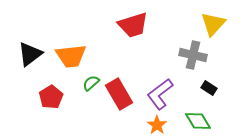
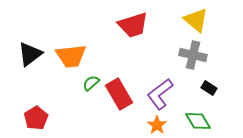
yellow triangle: moved 17 px left, 4 px up; rotated 32 degrees counterclockwise
red pentagon: moved 15 px left, 21 px down
